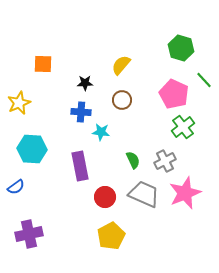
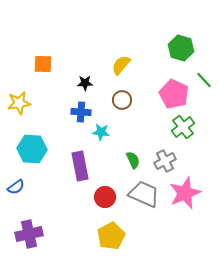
yellow star: rotated 15 degrees clockwise
